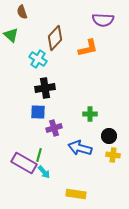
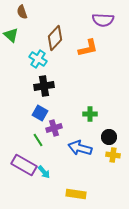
black cross: moved 1 px left, 2 px up
blue square: moved 2 px right, 1 px down; rotated 28 degrees clockwise
black circle: moved 1 px down
green line: moved 1 px left, 15 px up; rotated 48 degrees counterclockwise
purple rectangle: moved 2 px down
